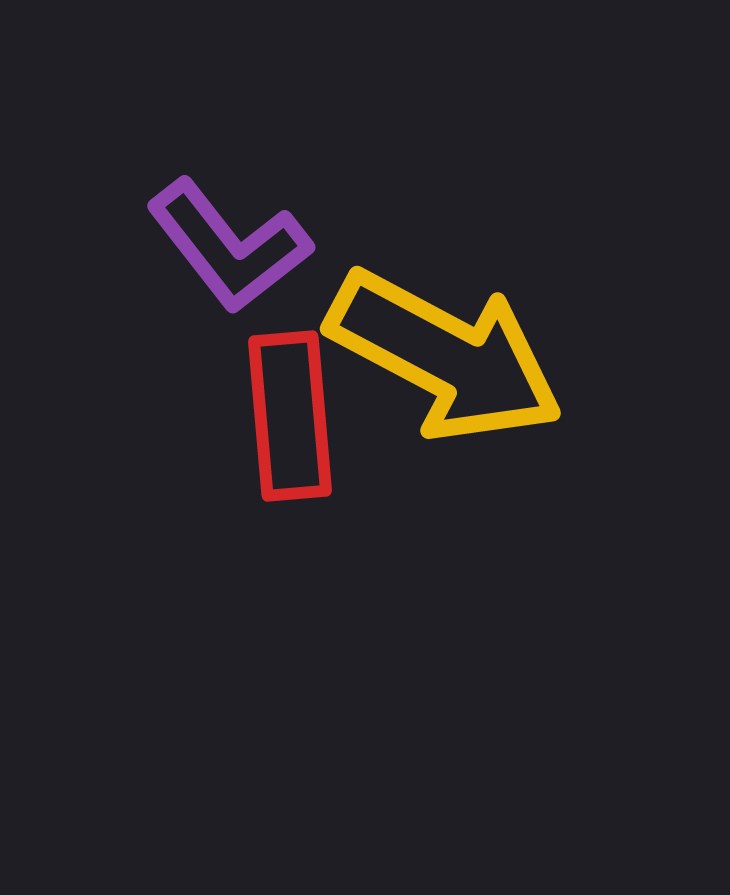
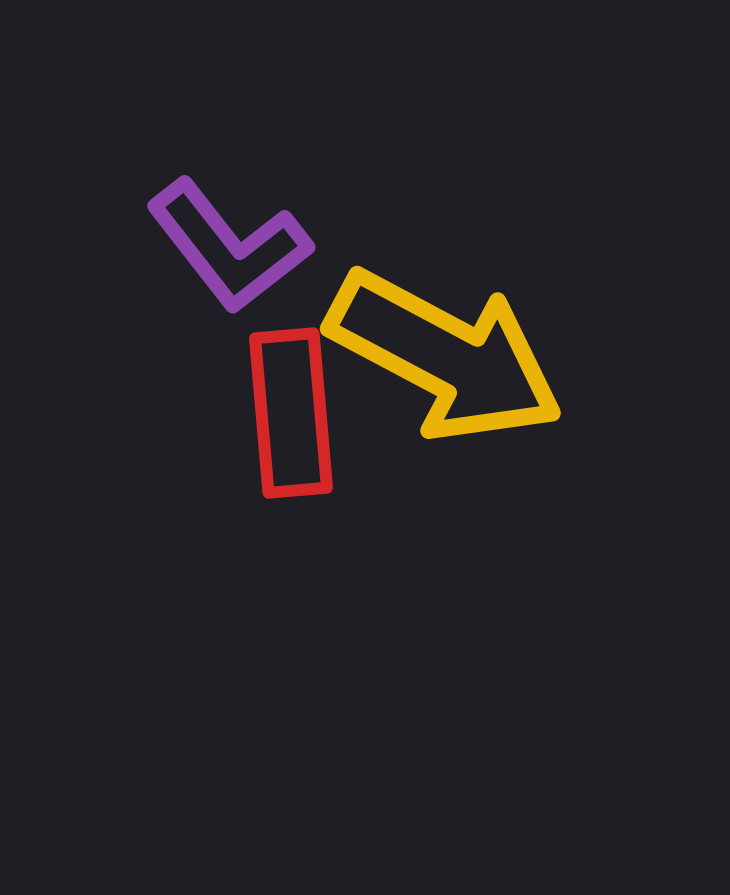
red rectangle: moved 1 px right, 3 px up
